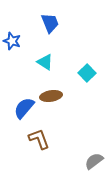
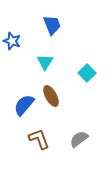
blue trapezoid: moved 2 px right, 2 px down
cyan triangle: rotated 30 degrees clockwise
brown ellipse: rotated 70 degrees clockwise
blue semicircle: moved 3 px up
gray semicircle: moved 15 px left, 22 px up
